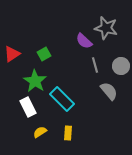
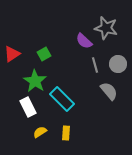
gray circle: moved 3 px left, 2 px up
yellow rectangle: moved 2 px left
